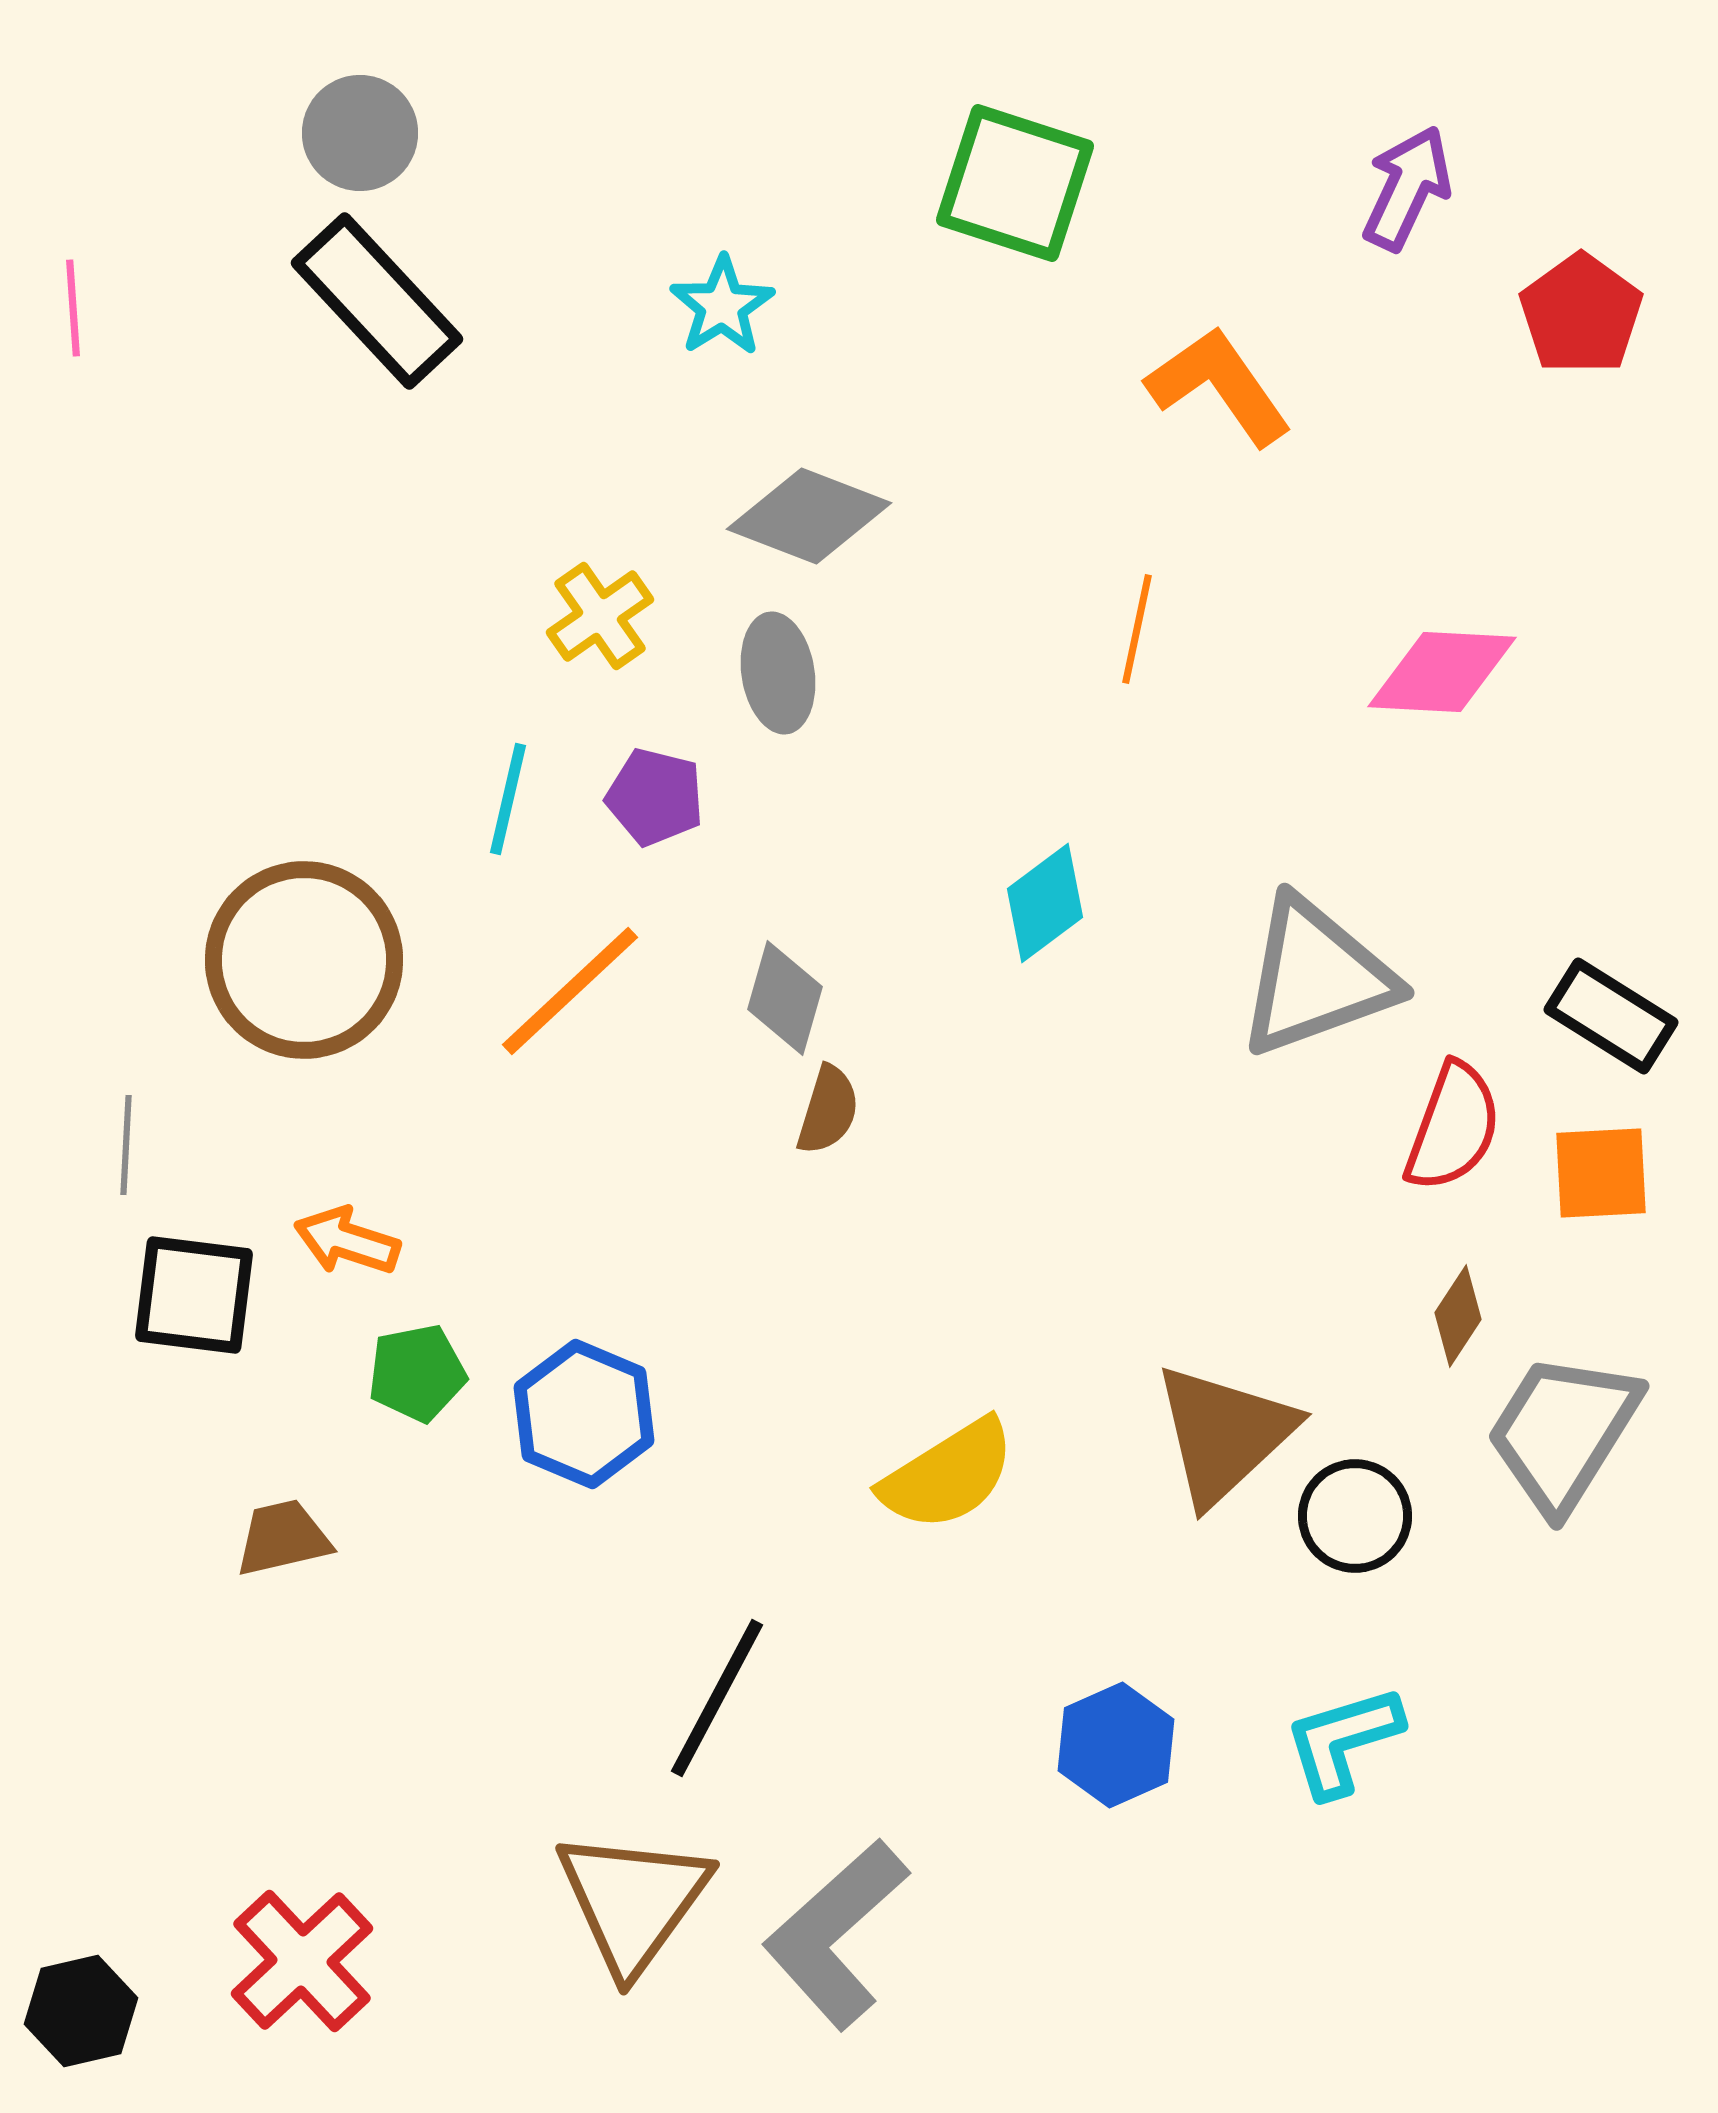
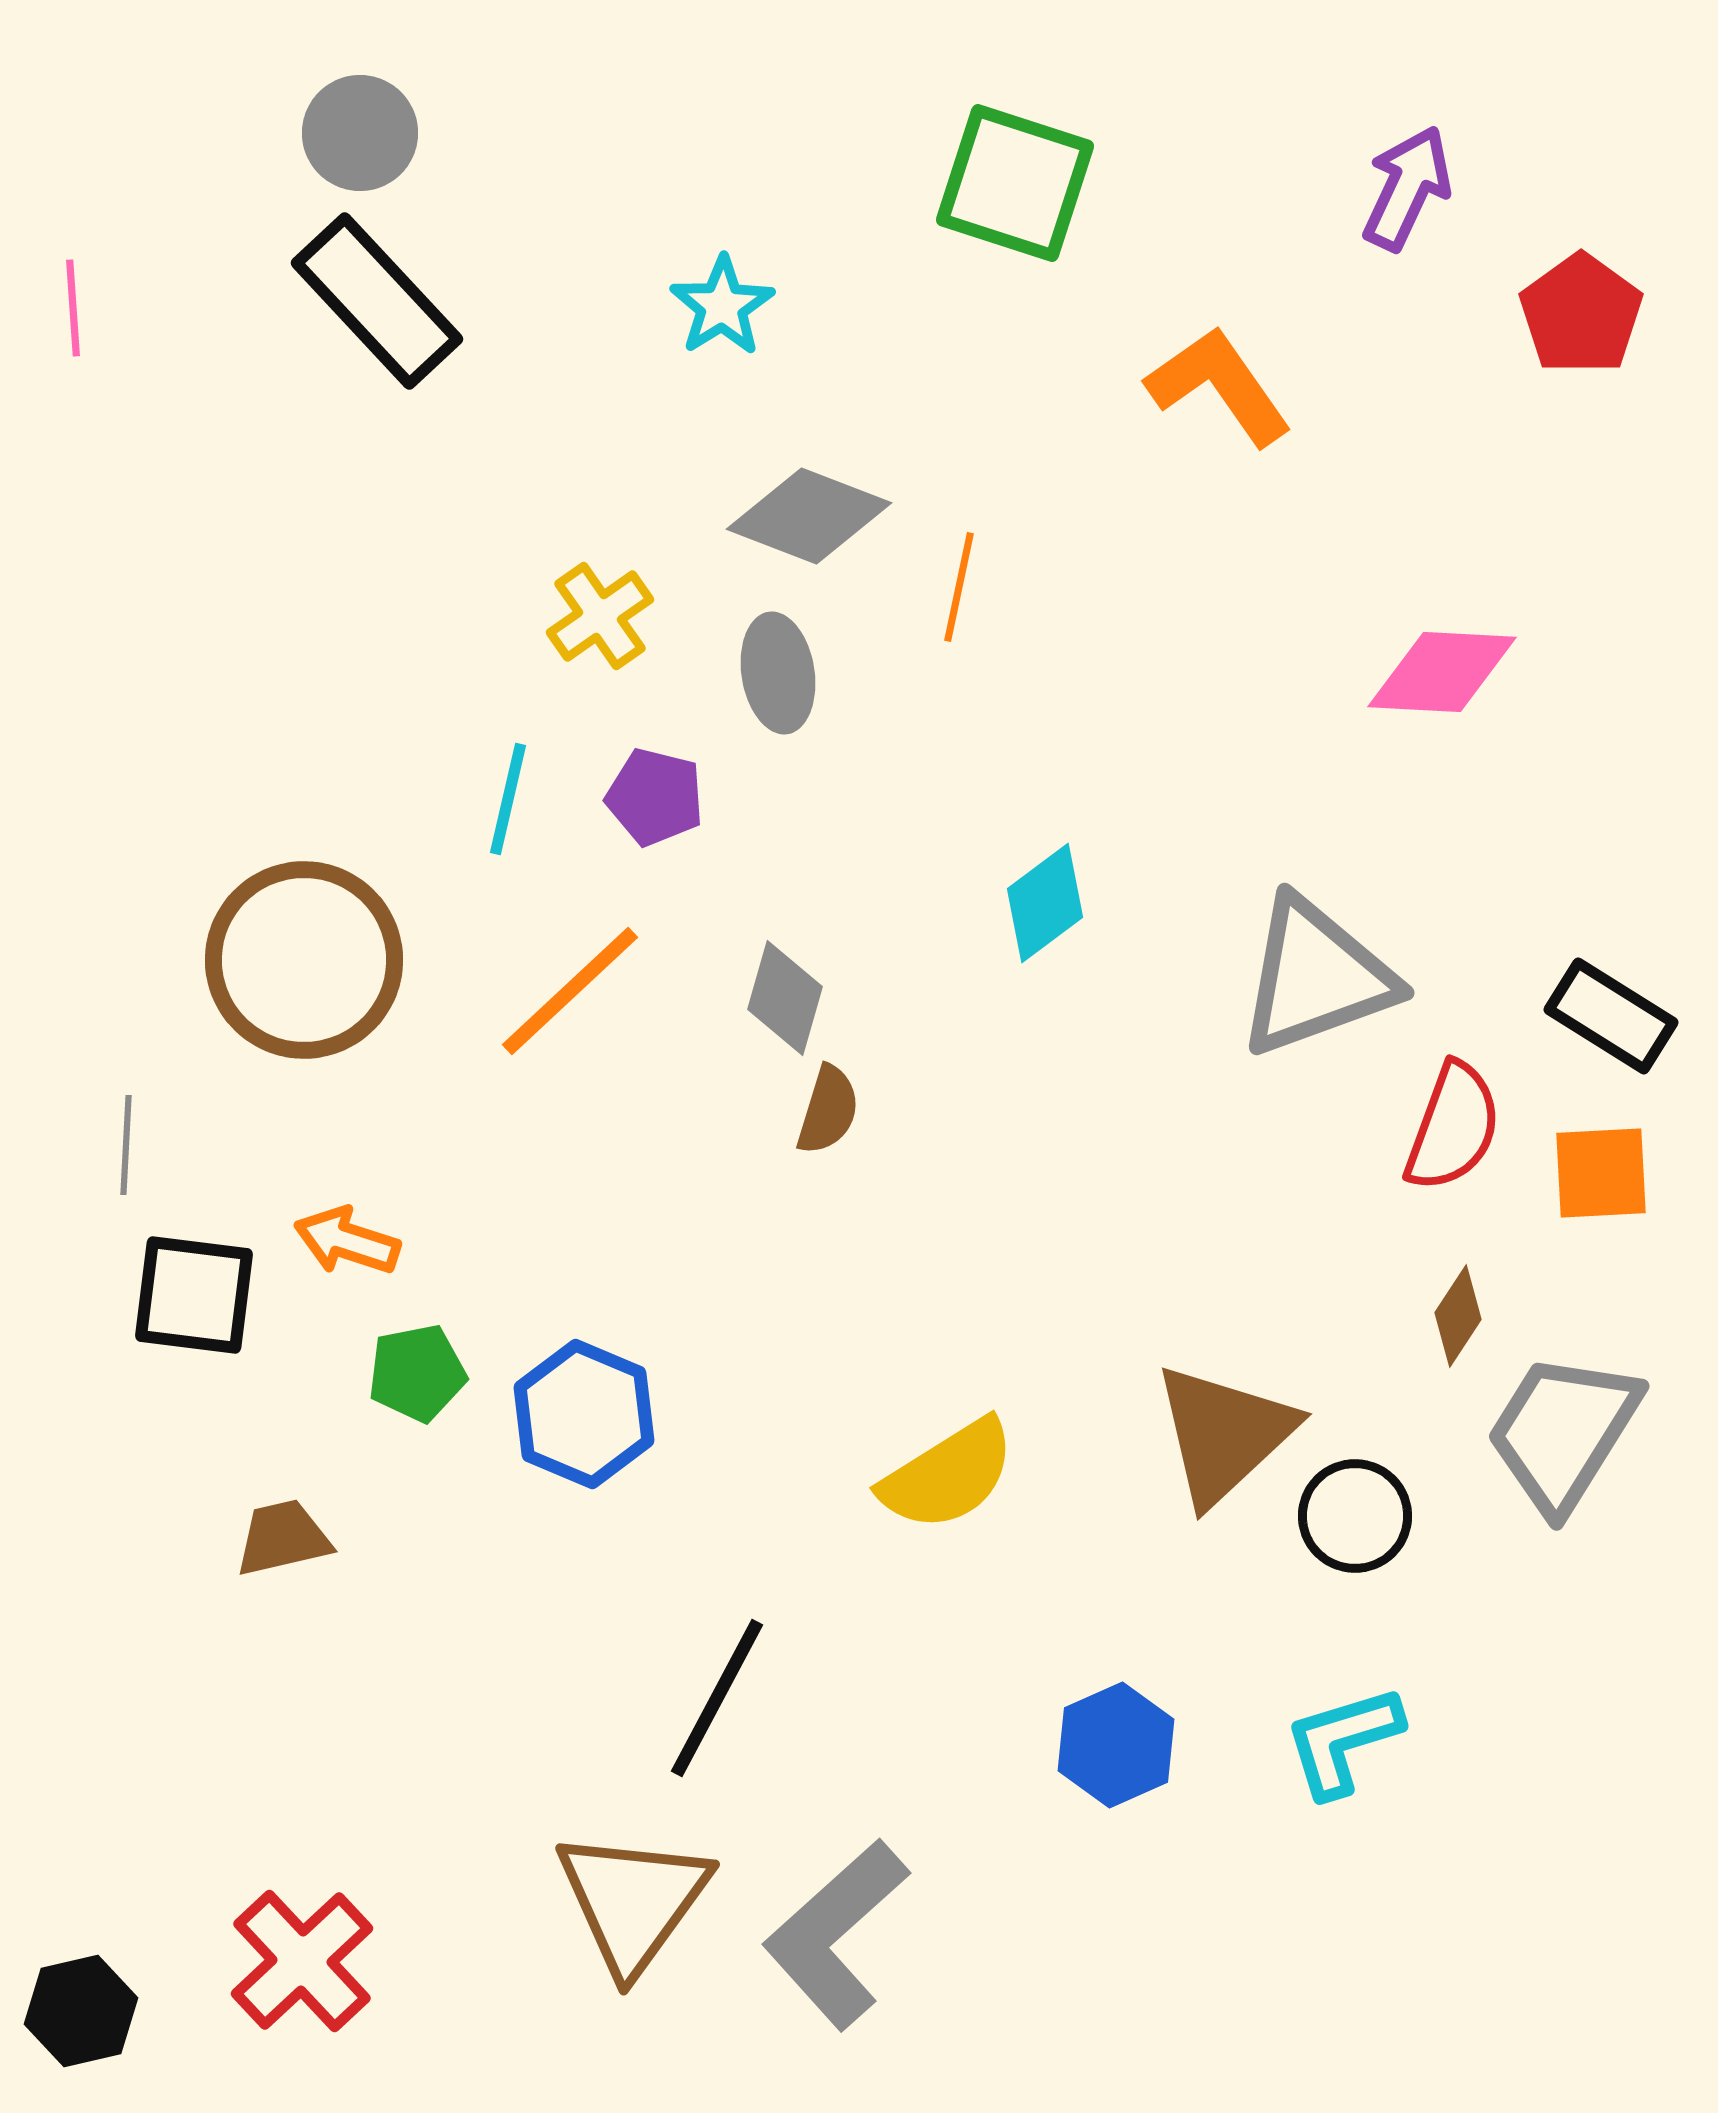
orange line at (1137, 629): moved 178 px left, 42 px up
